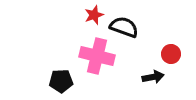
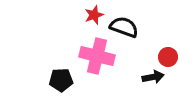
red circle: moved 3 px left, 3 px down
black pentagon: moved 1 px up
